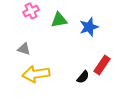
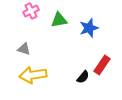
blue star: moved 1 px down
yellow arrow: moved 3 px left, 1 px down
